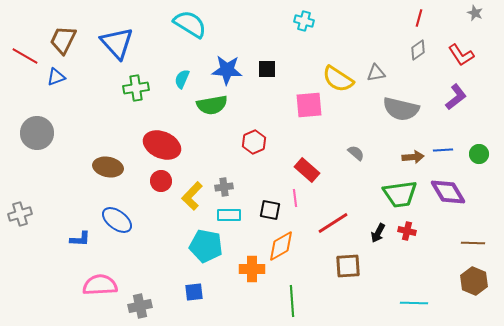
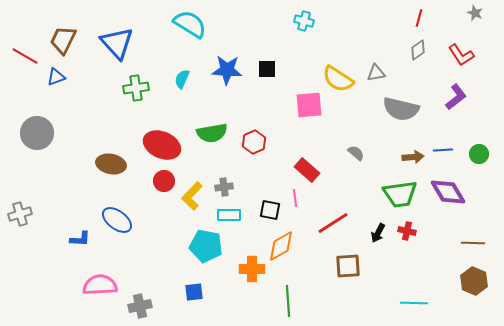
green semicircle at (212, 105): moved 28 px down
brown ellipse at (108, 167): moved 3 px right, 3 px up
red circle at (161, 181): moved 3 px right
green line at (292, 301): moved 4 px left
